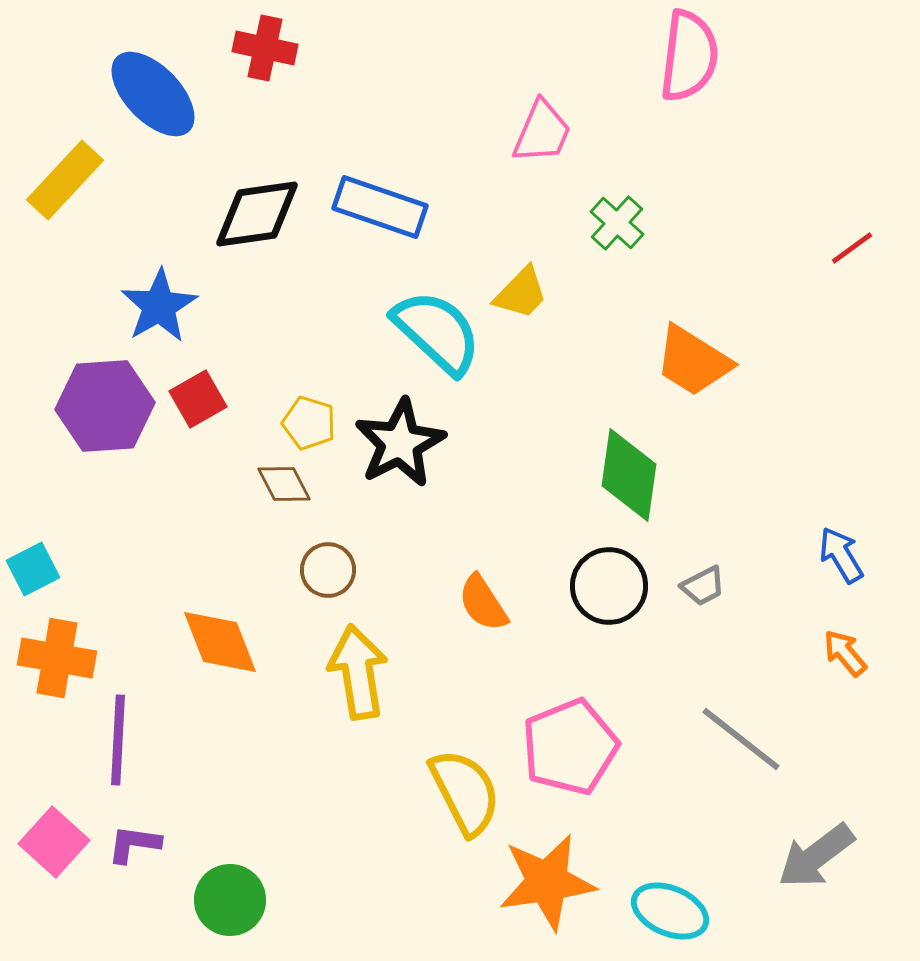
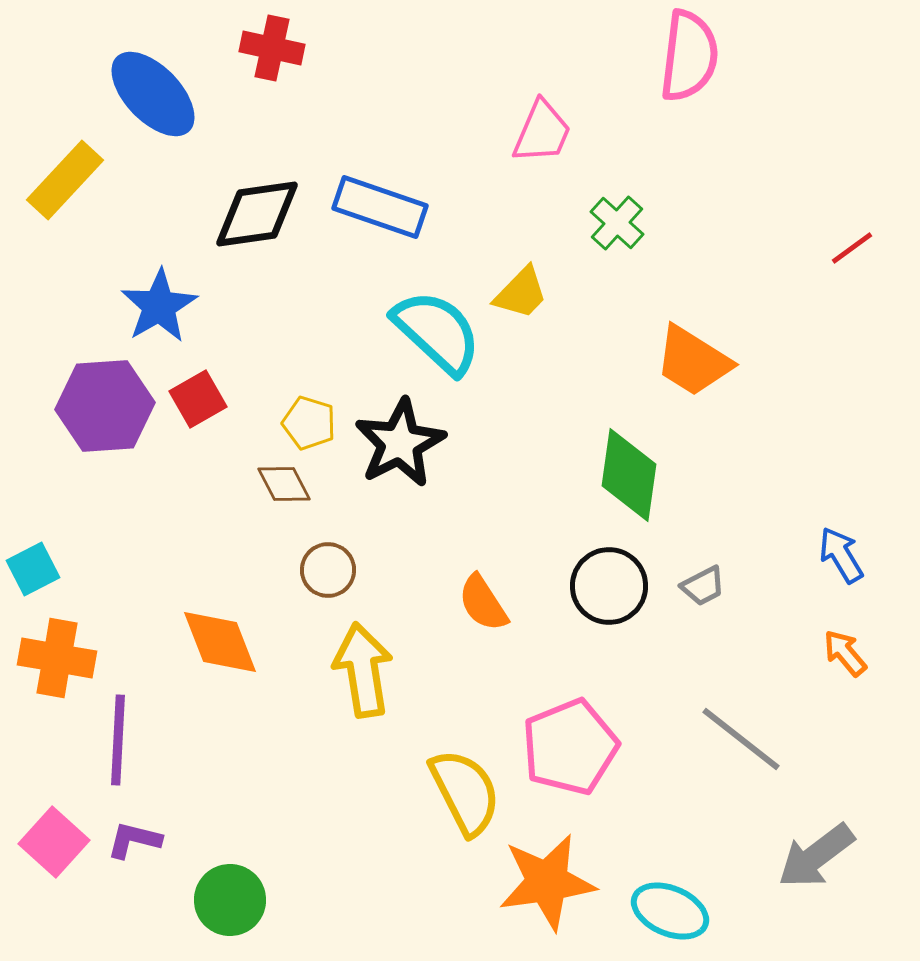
red cross: moved 7 px right
yellow arrow: moved 5 px right, 2 px up
purple L-shape: moved 4 px up; rotated 6 degrees clockwise
